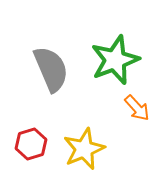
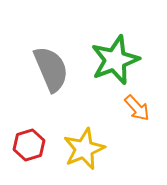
red hexagon: moved 2 px left, 1 px down
